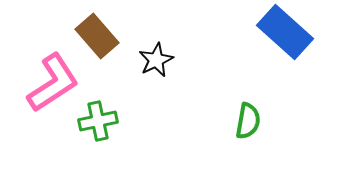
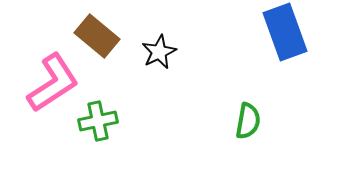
blue rectangle: rotated 28 degrees clockwise
brown rectangle: rotated 9 degrees counterclockwise
black star: moved 3 px right, 8 px up
